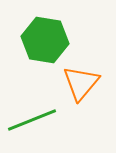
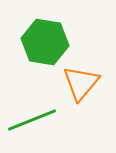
green hexagon: moved 2 px down
